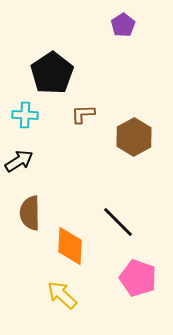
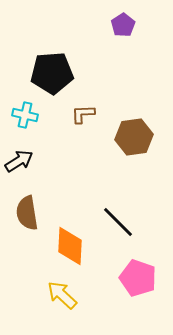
black pentagon: rotated 30 degrees clockwise
cyan cross: rotated 10 degrees clockwise
brown hexagon: rotated 21 degrees clockwise
brown semicircle: moved 3 px left; rotated 8 degrees counterclockwise
